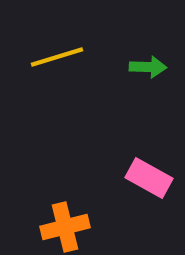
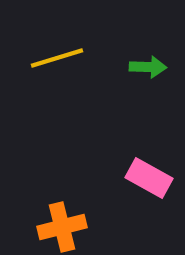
yellow line: moved 1 px down
orange cross: moved 3 px left
